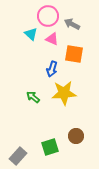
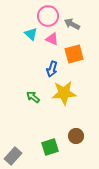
orange square: rotated 24 degrees counterclockwise
gray rectangle: moved 5 px left
